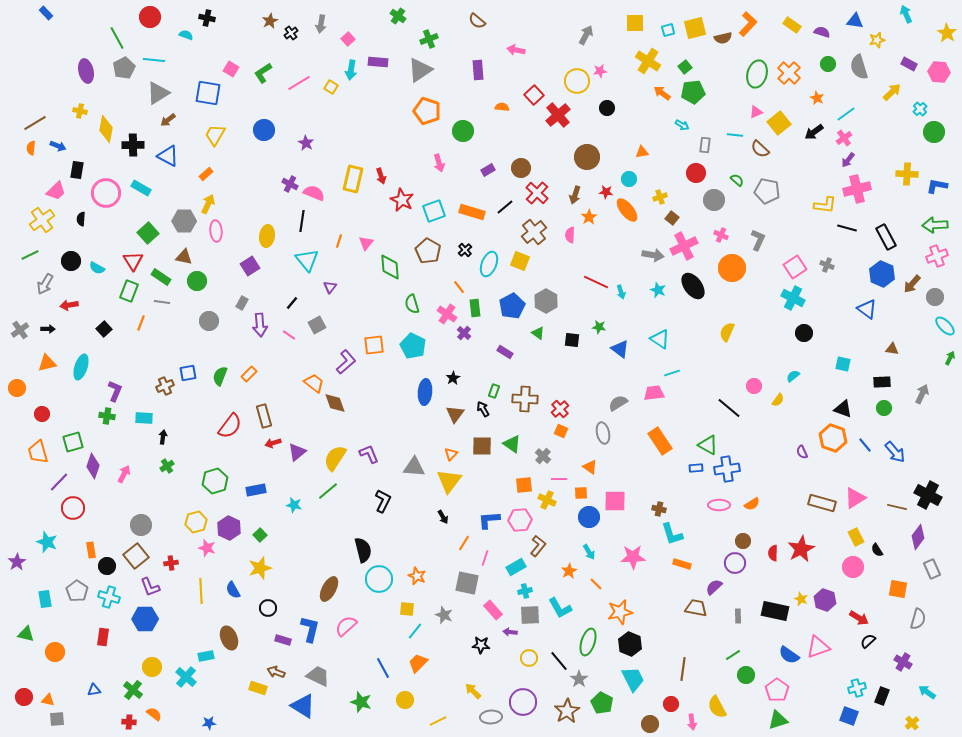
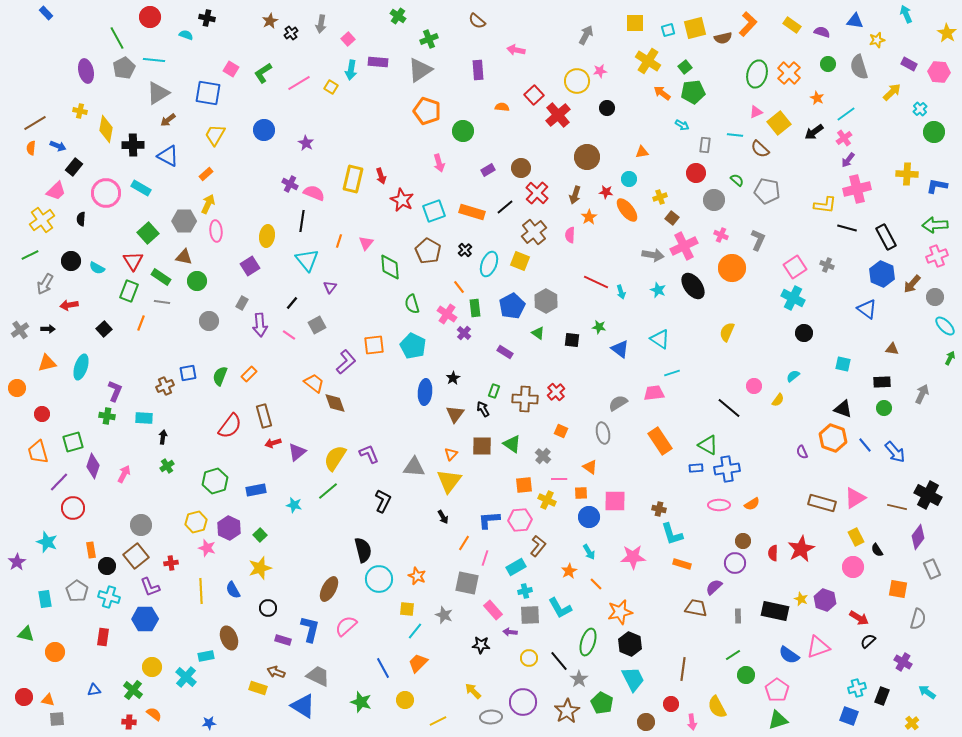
black rectangle at (77, 170): moved 3 px left, 3 px up; rotated 30 degrees clockwise
red cross at (560, 409): moved 4 px left, 17 px up
brown circle at (650, 724): moved 4 px left, 2 px up
